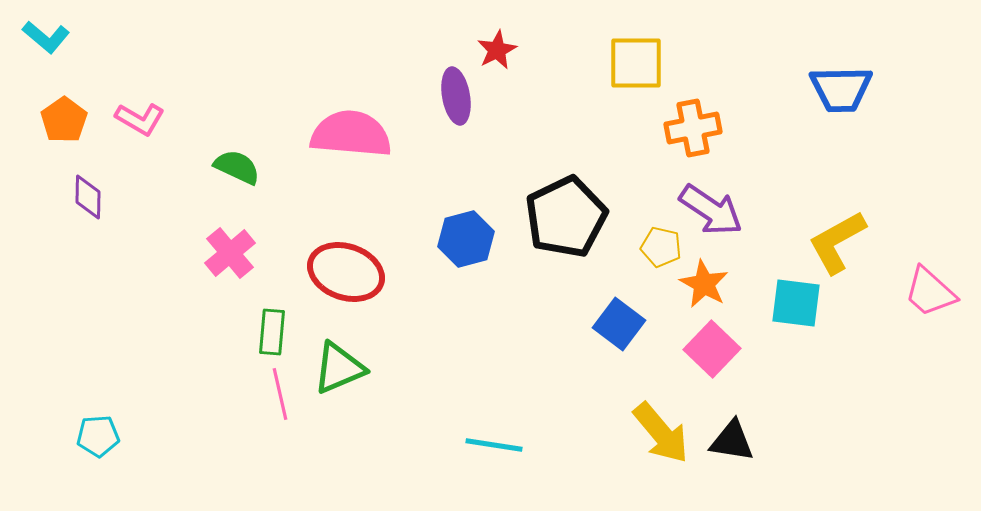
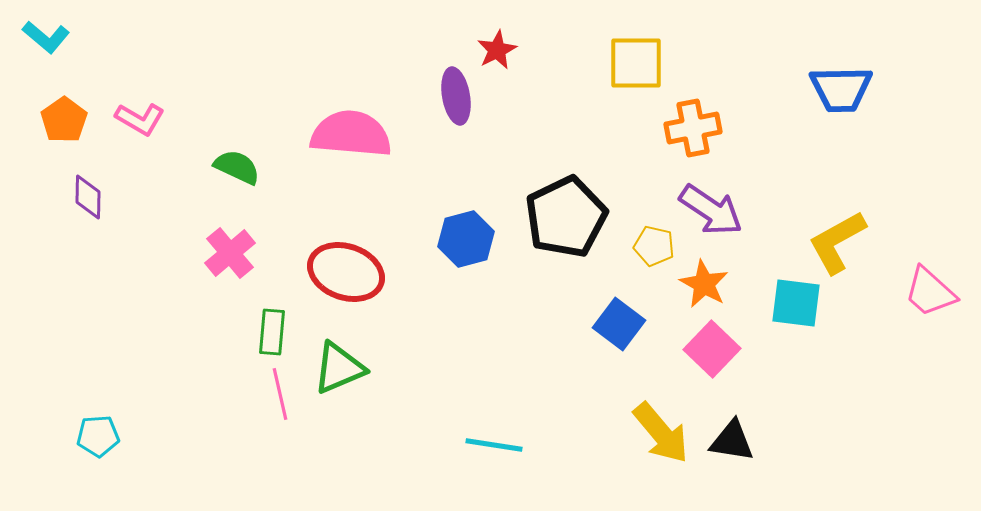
yellow pentagon: moved 7 px left, 1 px up
